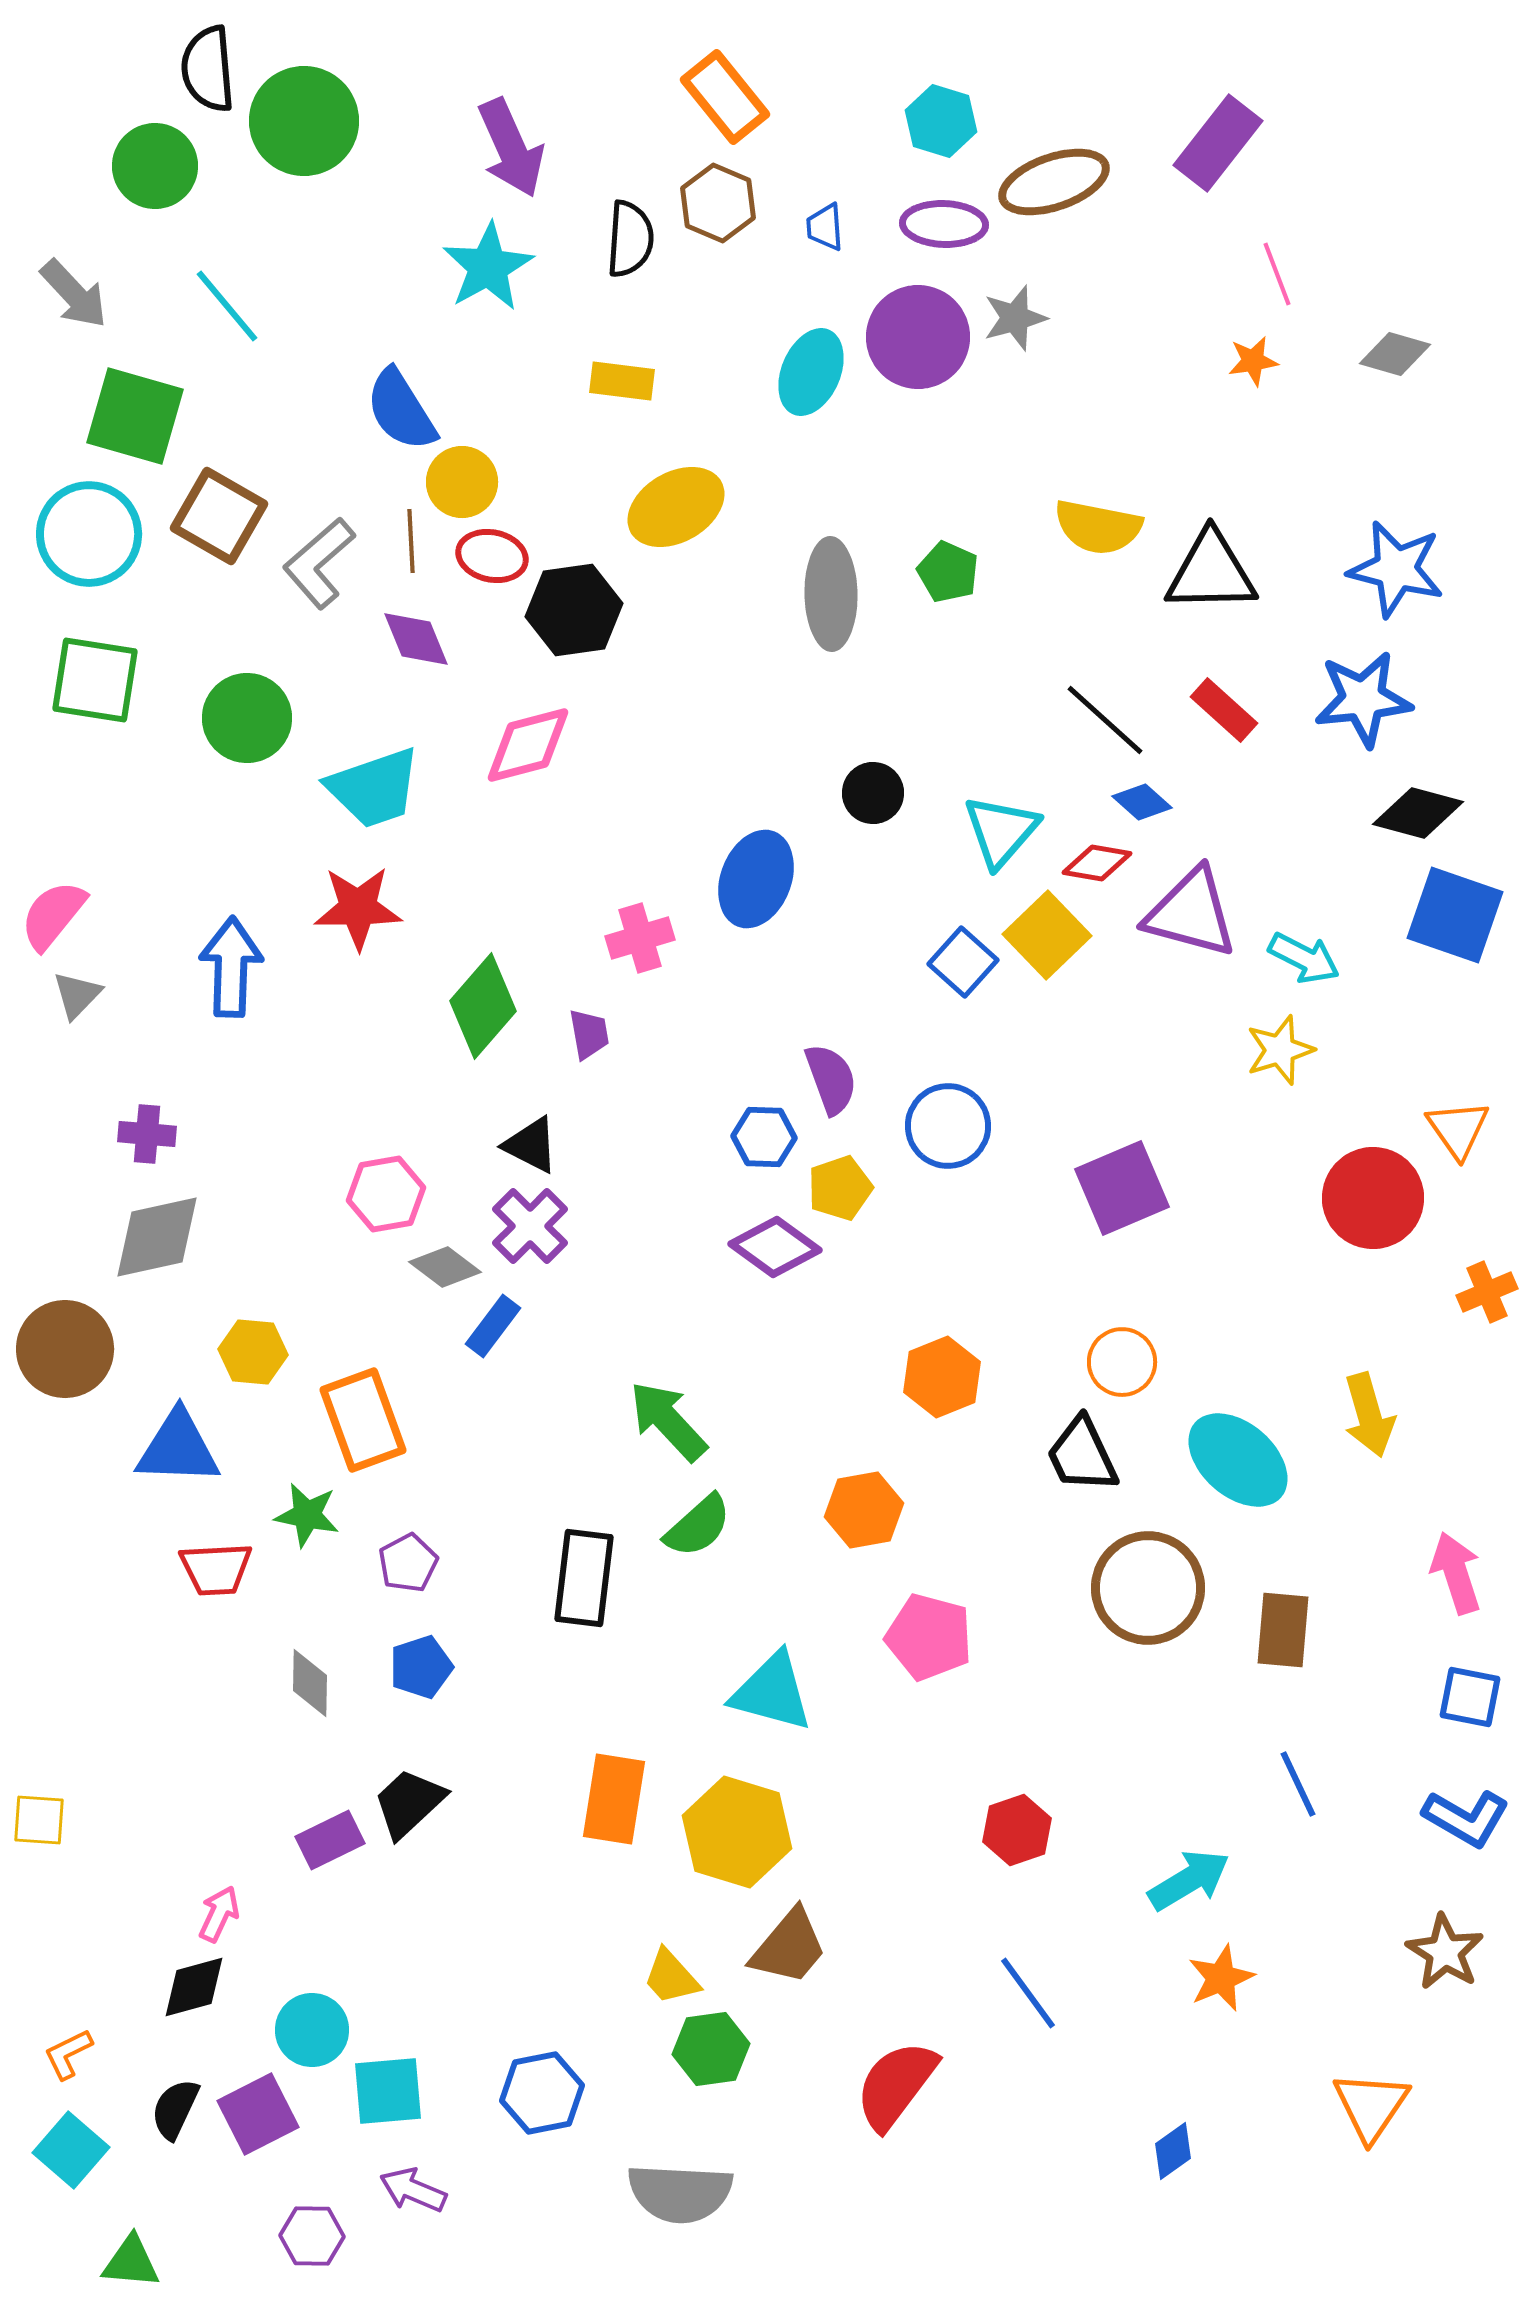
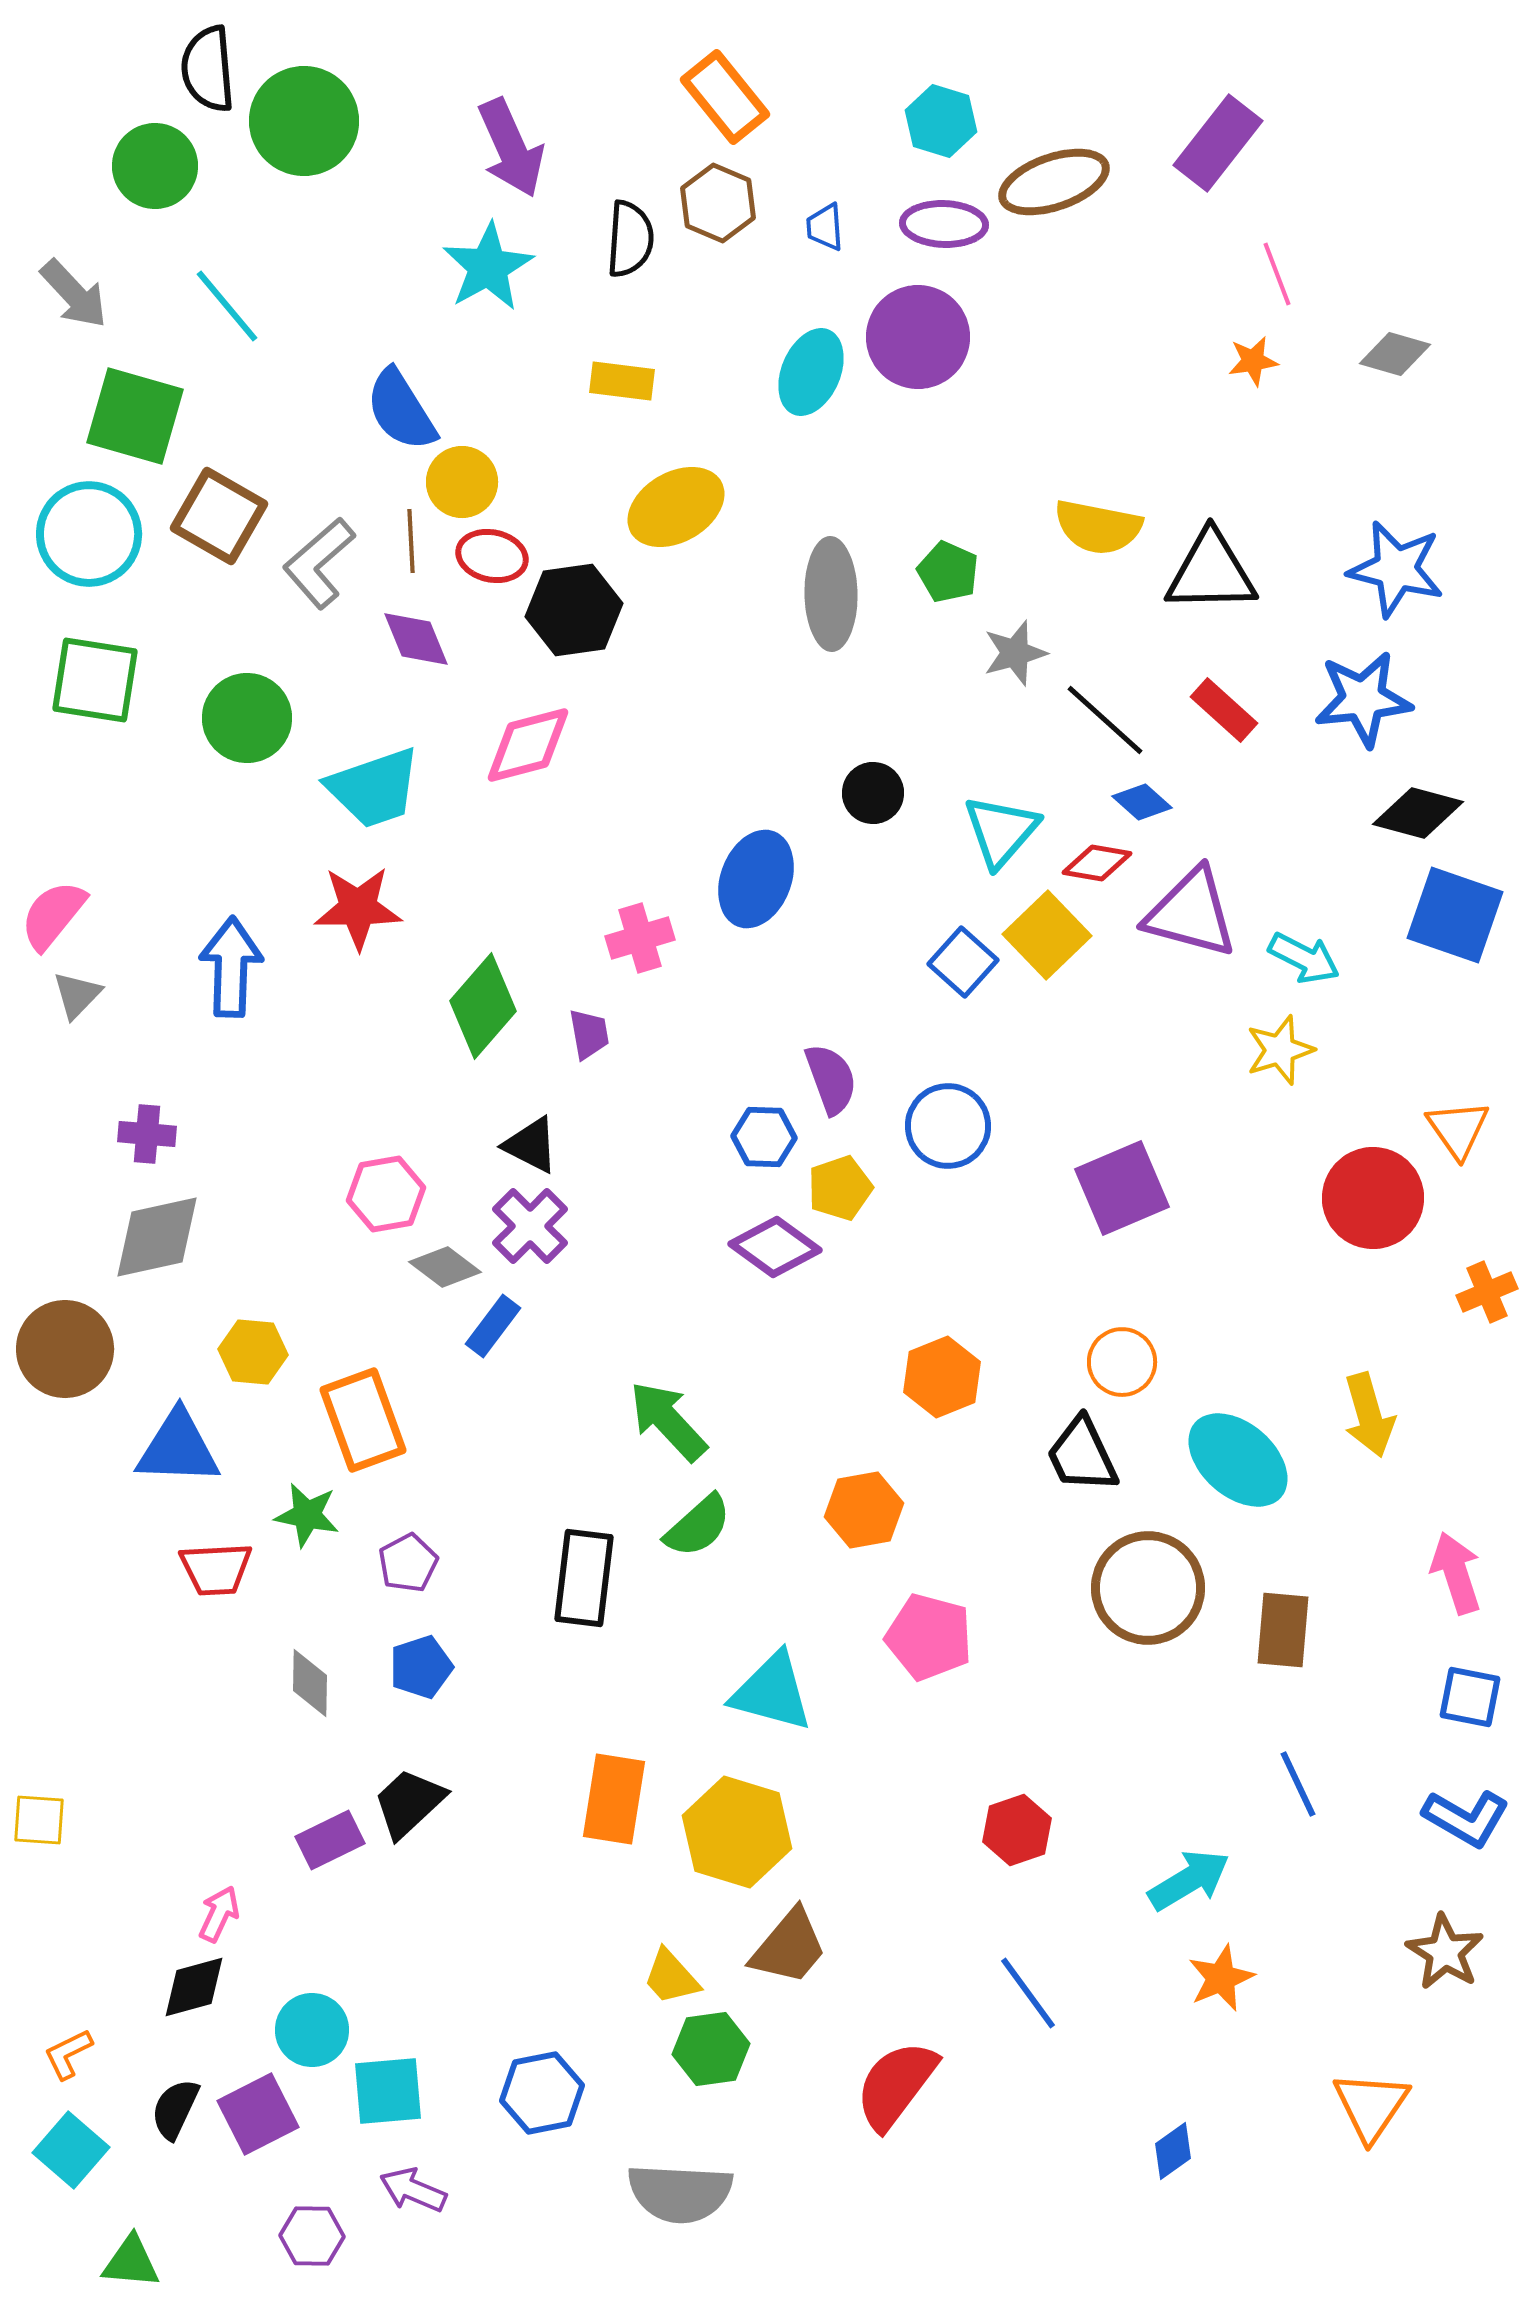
gray star at (1015, 318): moved 335 px down
